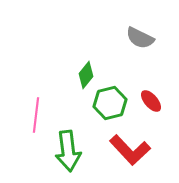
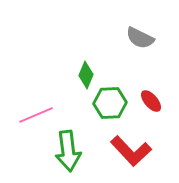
green diamond: rotated 16 degrees counterclockwise
green hexagon: rotated 12 degrees clockwise
pink line: rotated 60 degrees clockwise
red L-shape: moved 1 px right, 1 px down
